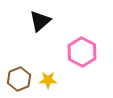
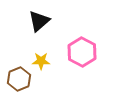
black triangle: moved 1 px left
yellow star: moved 7 px left, 19 px up
